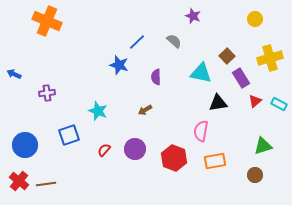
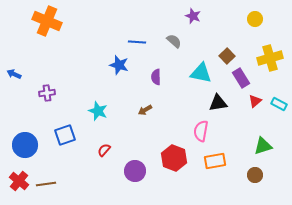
blue line: rotated 48 degrees clockwise
blue square: moved 4 px left
purple circle: moved 22 px down
